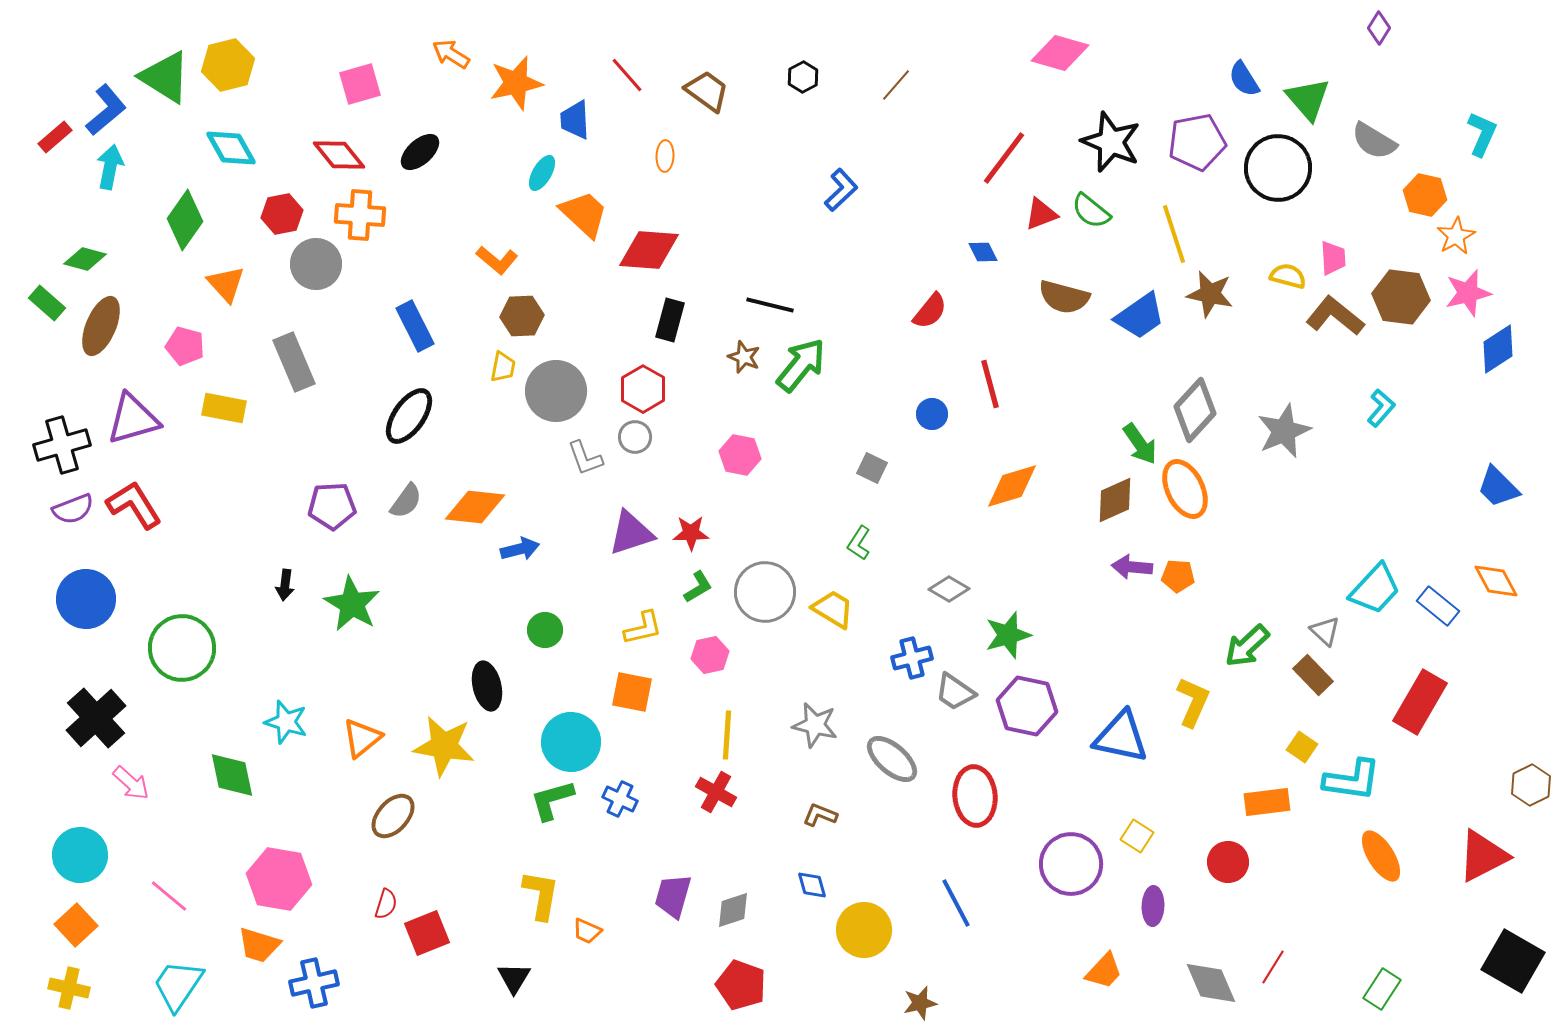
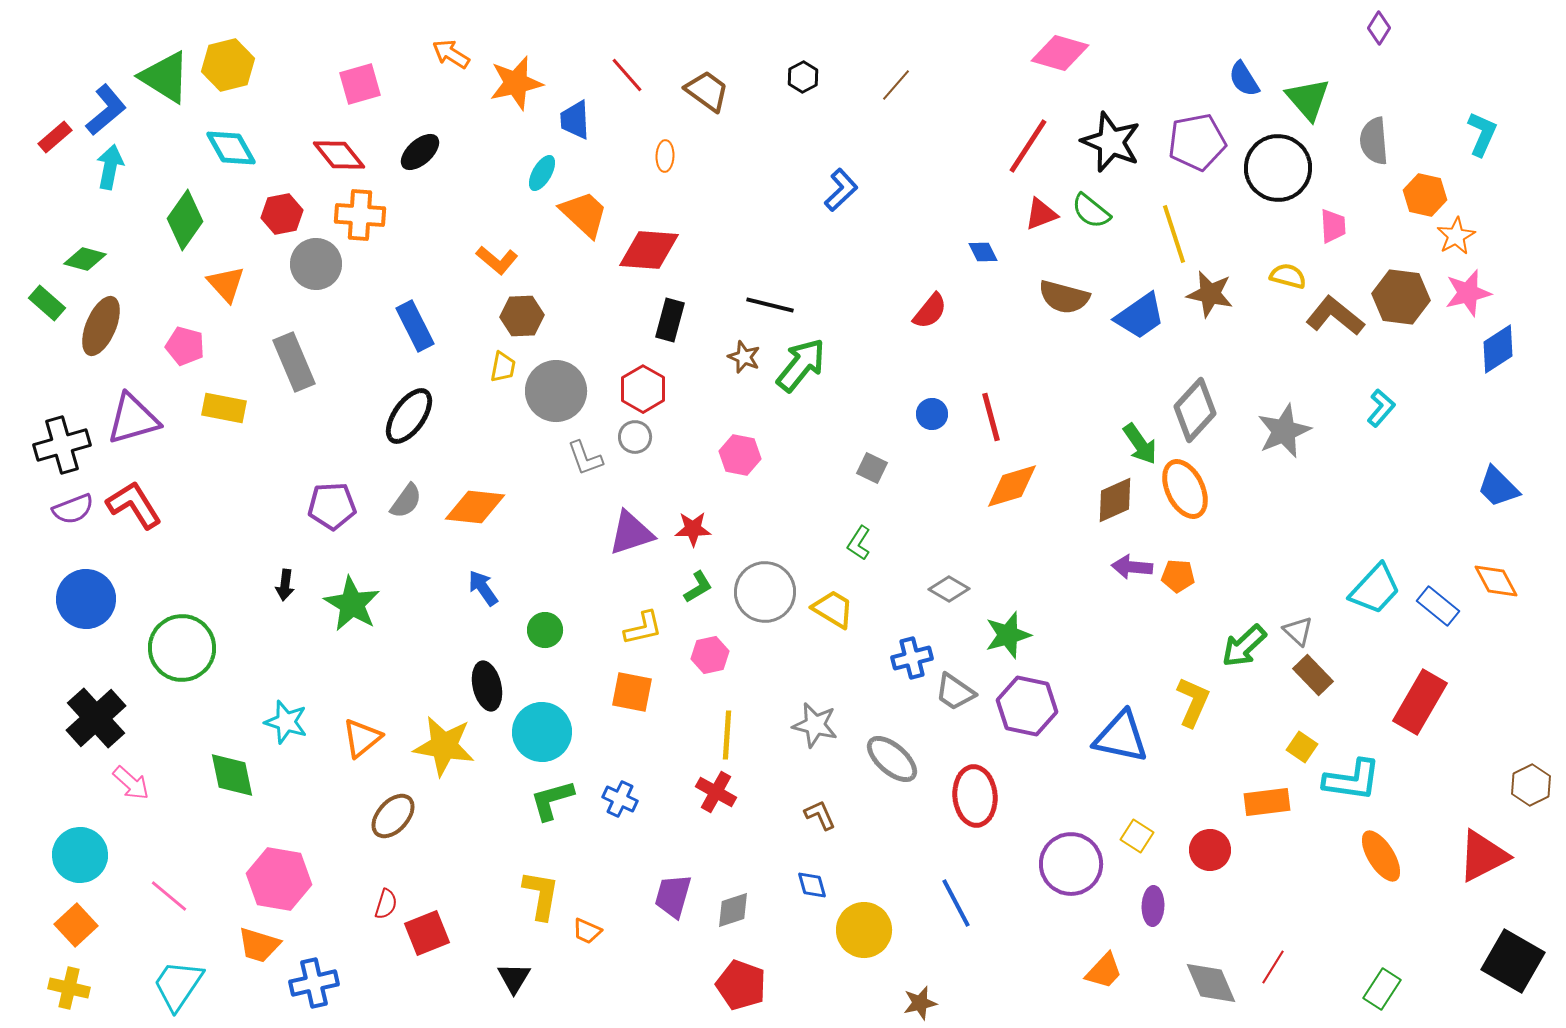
gray semicircle at (1374, 141): rotated 54 degrees clockwise
red line at (1004, 158): moved 24 px right, 12 px up; rotated 4 degrees counterclockwise
pink trapezoid at (1333, 258): moved 32 px up
red line at (990, 384): moved 1 px right, 33 px down
red star at (691, 533): moved 2 px right, 4 px up
blue arrow at (520, 549): moved 37 px left, 39 px down; rotated 111 degrees counterclockwise
gray triangle at (1325, 631): moved 27 px left
green arrow at (1247, 646): moved 3 px left
cyan circle at (571, 742): moved 29 px left, 10 px up
brown L-shape at (820, 815): rotated 44 degrees clockwise
red circle at (1228, 862): moved 18 px left, 12 px up
